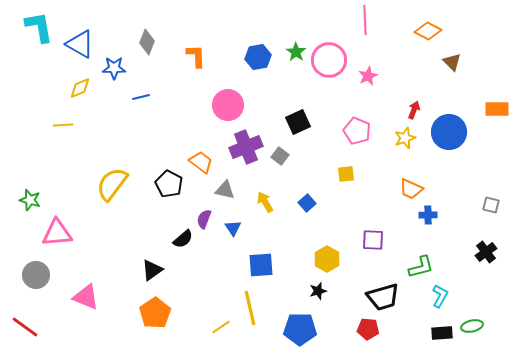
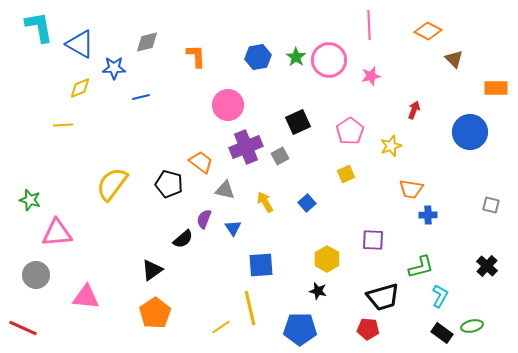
pink line at (365, 20): moved 4 px right, 5 px down
gray diamond at (147, 42): rotated 55 degrees clockwise
green star at (296, 52): moved 5 px down
brown triangle at (452, 62): moved 2 px right, 3 px up
pink star at (368, 76): moved 3 px right; rotated 12 degrees clockwise
orange rectangle at (497, 109): moved 1 px left, 21 px up
pink pentagon at (357, 131): moved 7 px left; rotated 16 degrees clockwise
blue circle at (449, 132): moved 21 px right
yellow star at (405, 138): moved 14 px left, 8 px down
gray square at (280, 156): rotated 24 degrees clockwise
yellow square at (346, 174): rotated 18 degrees counterclockwise
black pentagon at (169, 184): rotated 12 degrees counterclockwise
orange trapezoid at (411, 189): rotated 15 degrees counterclockwise
black cross at (486, 252): moved 1 px right, 14 px down; rotated 10 degrees counterclockwise
black star at (318, 291): rotated 30 degrees clockwise
pink triangle at (86, 297): rotated 16 degrees counterclockwise
red line at (25, 327): moved 2 px left, 1 px down; rotated 12 degrees counterclockwise
black rectangle at (442, 333): rotated 40 degrees clockwise
